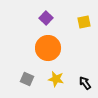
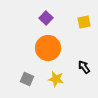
black arrow: moved 1 px left, 16 px up
